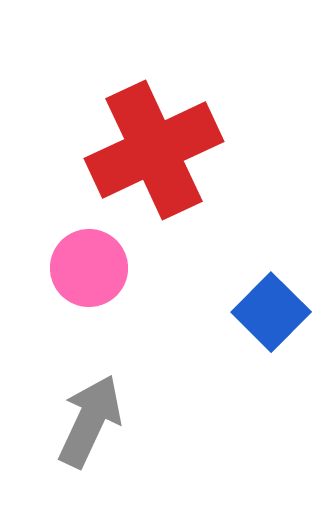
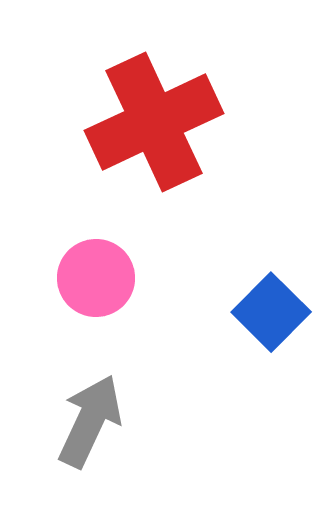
red cross: moved 28 px up
pink circle: moved 7 px right, 10 px down
